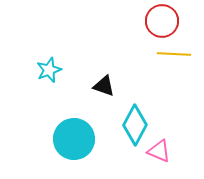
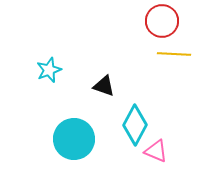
pink triangle: moved 3 px left
